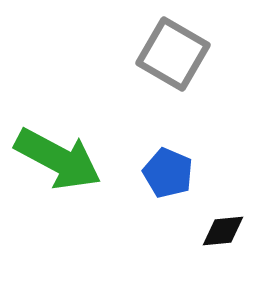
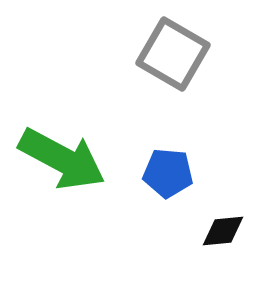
green arrow: moved 4 px right
blue pentagon: rotated 18 degrees counterclockwise
